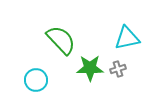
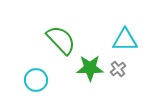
cyan triangle: moved 2 px left, 2 px down; rotated 12 degrees clockwise
gray cross: rotated 21 degrees counterclockwise
